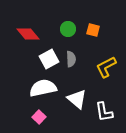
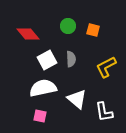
green circle: moved 3 px up
white square: moved 2 px left, 1 px down
pink square: moved 1 px right, 1 px up; rotated 32 degrees counterclockwise
